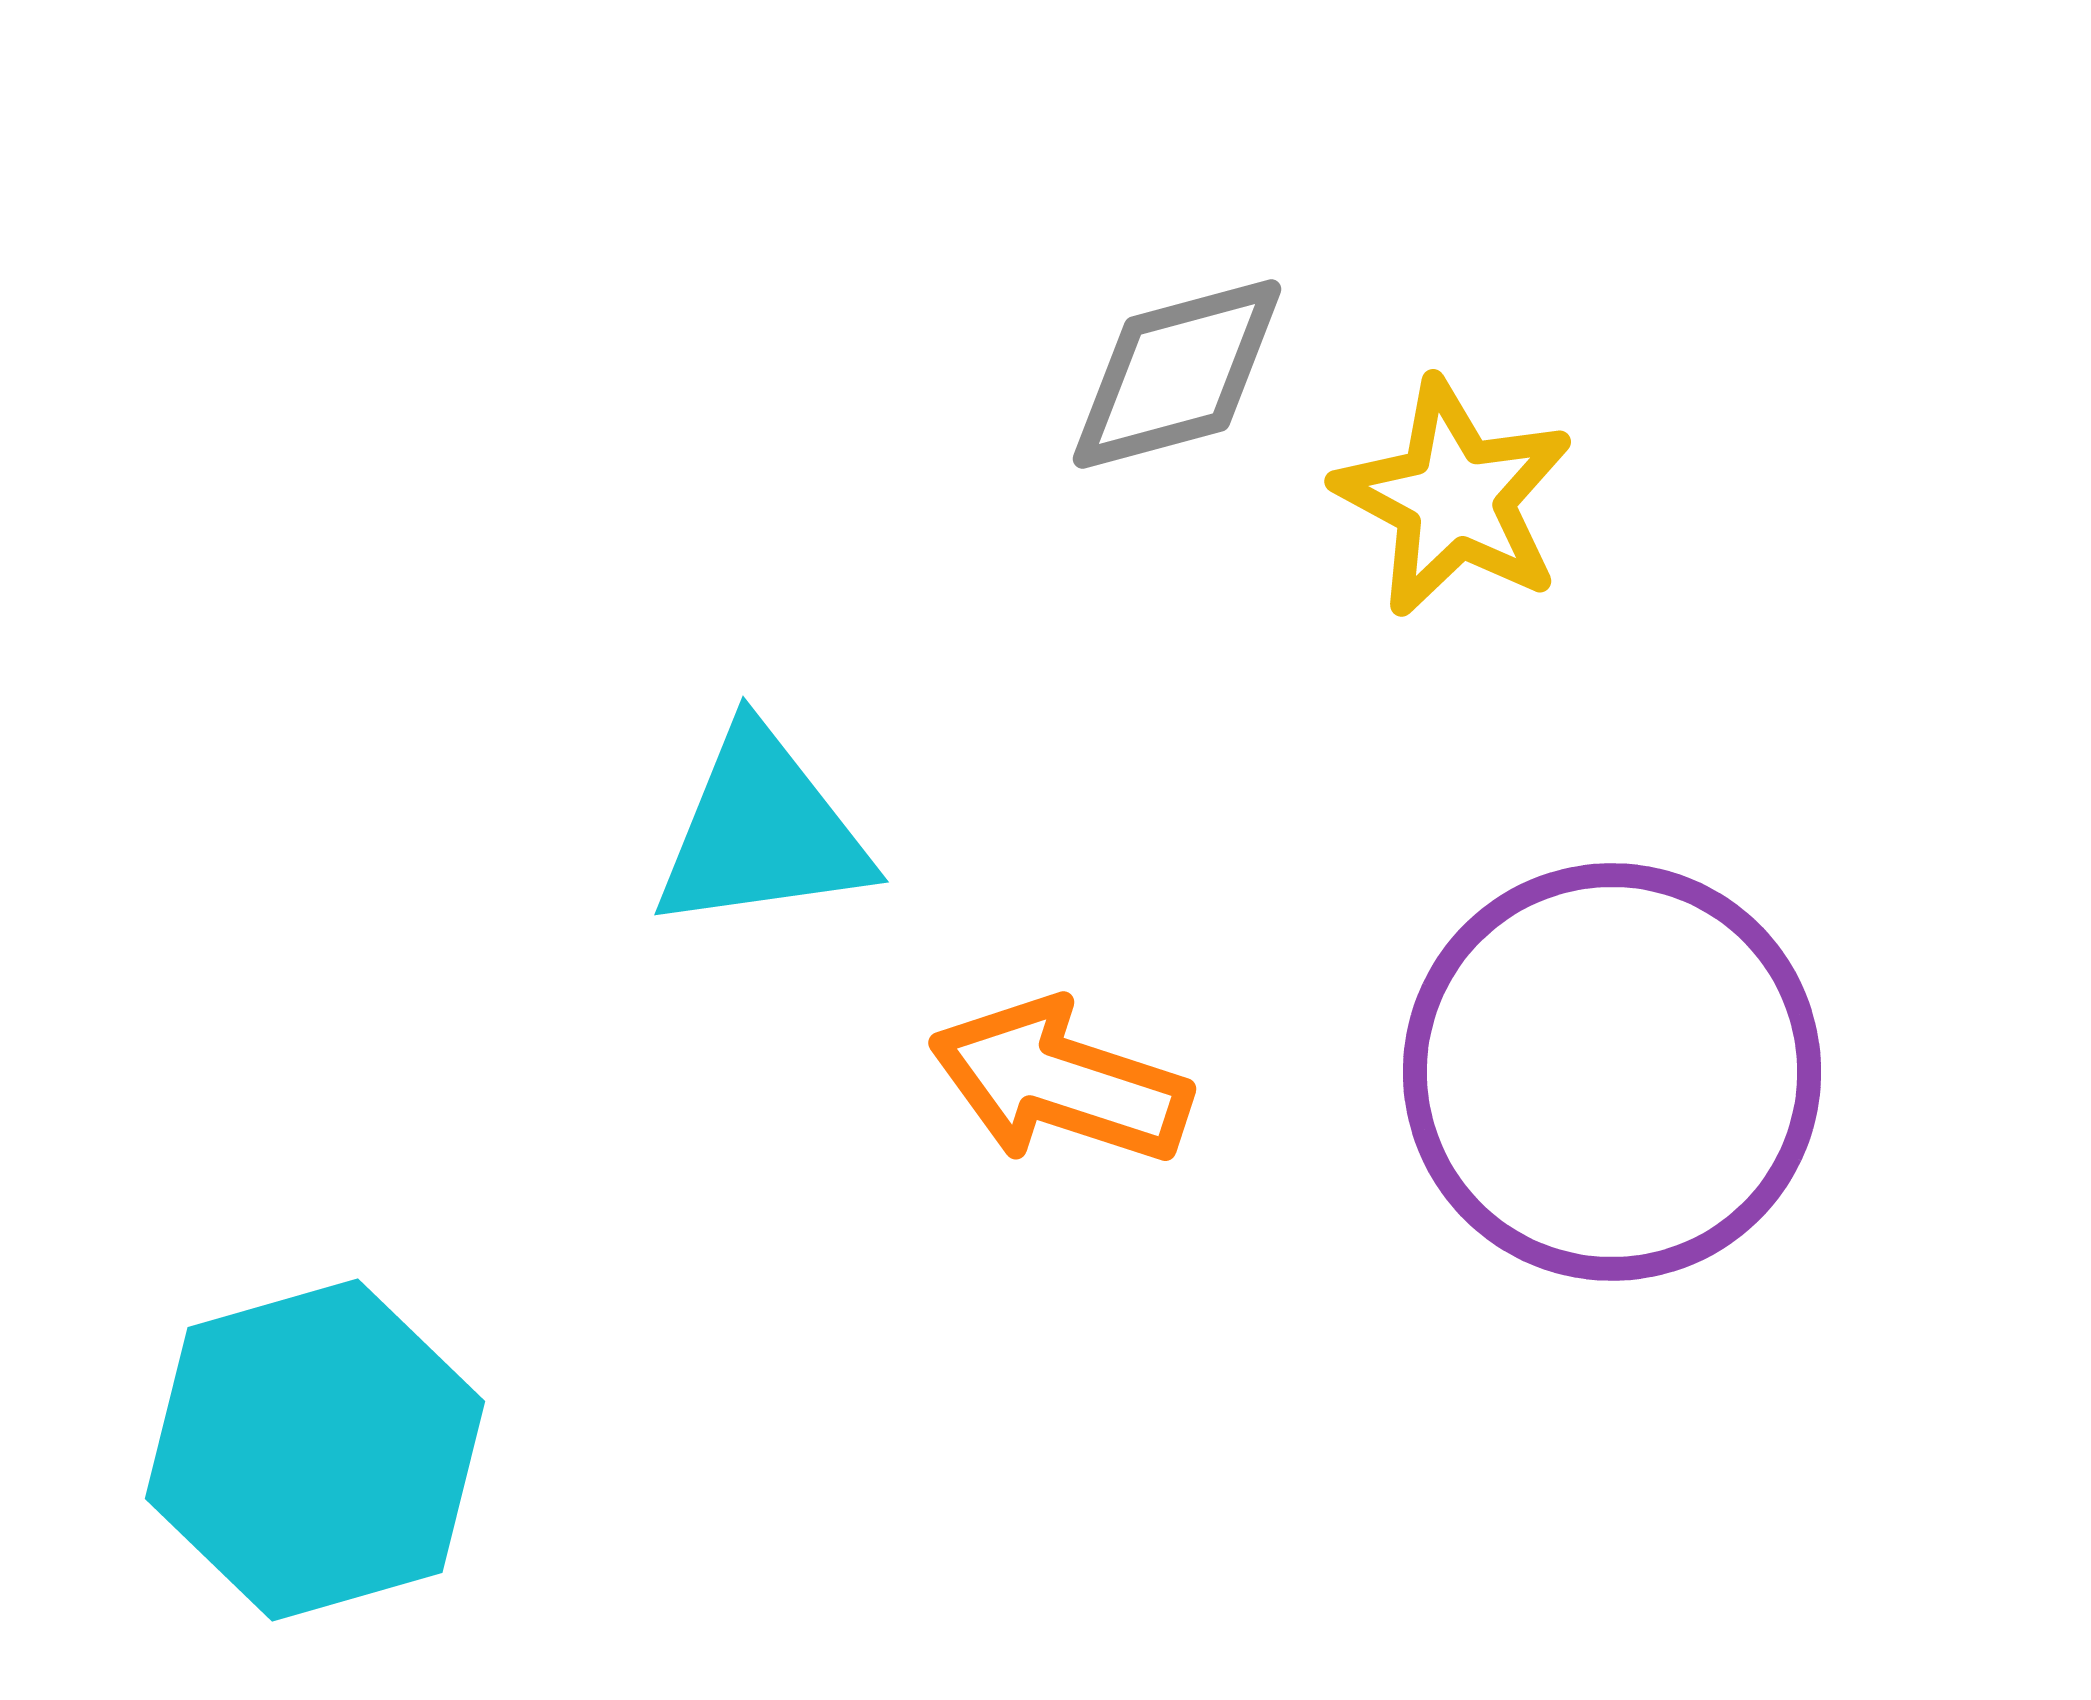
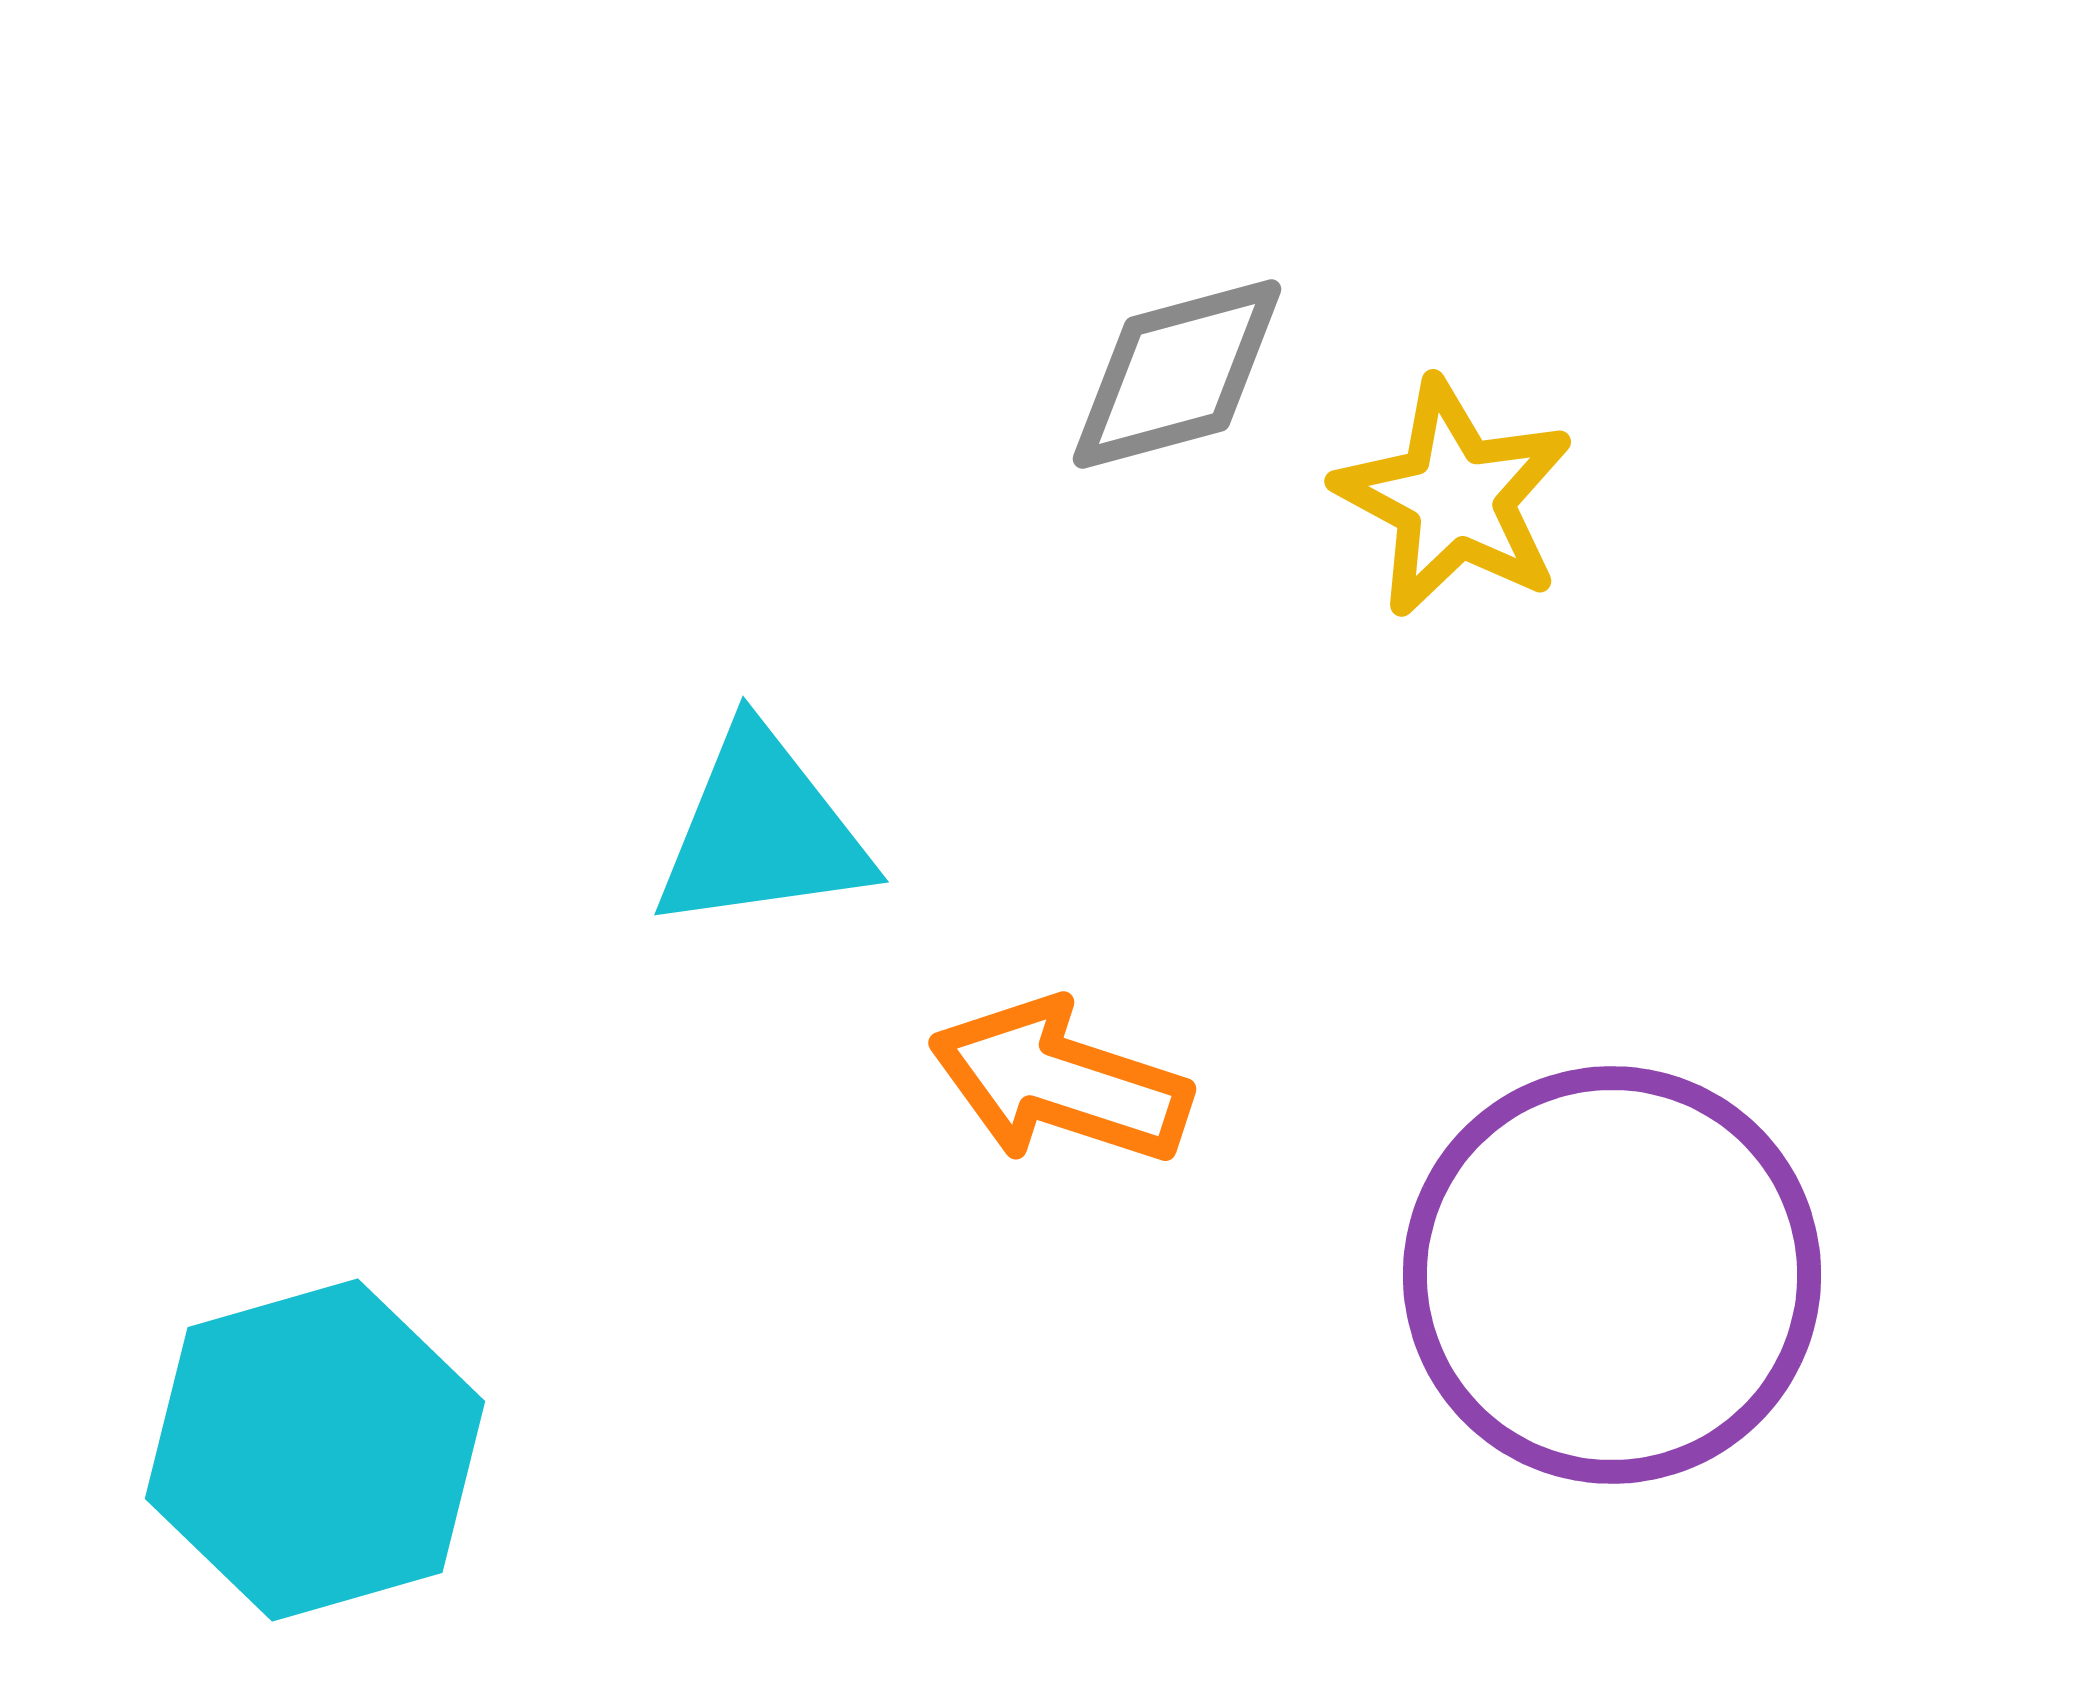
purple circle: moved 203 px down
